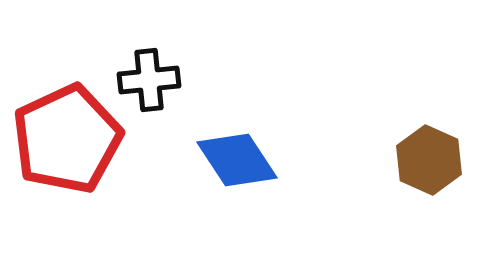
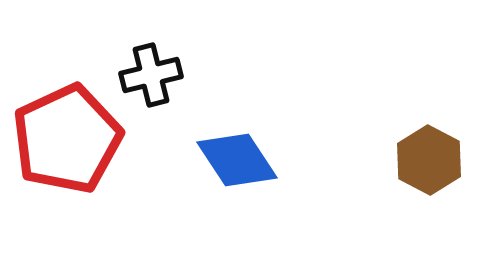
black cross: moved 2 px right, 5 px up; rotated 8 degrees counterclockwise
brown hexagon: rotated 4 degrees clockwise
